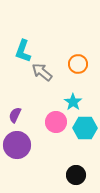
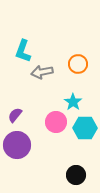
gray arrow: rotated 50 degrees counterclockwise
purple semicircle: rotated 14 degrees clockwise
